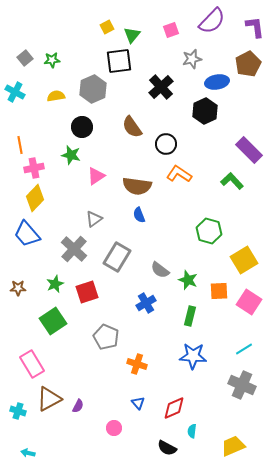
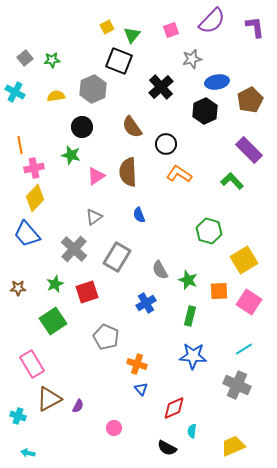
black square at (119, 61): rotated 28 degrees clockwise
brown pentagon at (248, 64): moved 2 px right, 36 px down
brown semicircle at (137, 186): moved 9 px left, 14 px up; rotated 80 degrees clockwise
gray triangle at (94, 219): moved 2 px up
gray semicircle at (160, 270): rotated 24 degrees clockwise
gray cross at (242, 385): moved 5 px left
blue triangle at (138, 403): moved 3 px right, 14 px up
cyan cross at (18, 411): moved 5 px down
